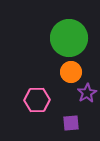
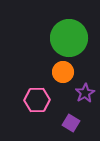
orange circle: moved 8 px left
purple star: moved 2 px left
purple square: rotated 36 degrees clockwise
